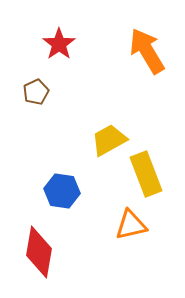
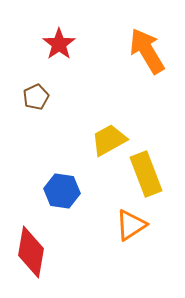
brown pentagon: moved 5 px down
orange triangle: rotated 20 degrees counterclockwise
red diamond: moved 8 px left
